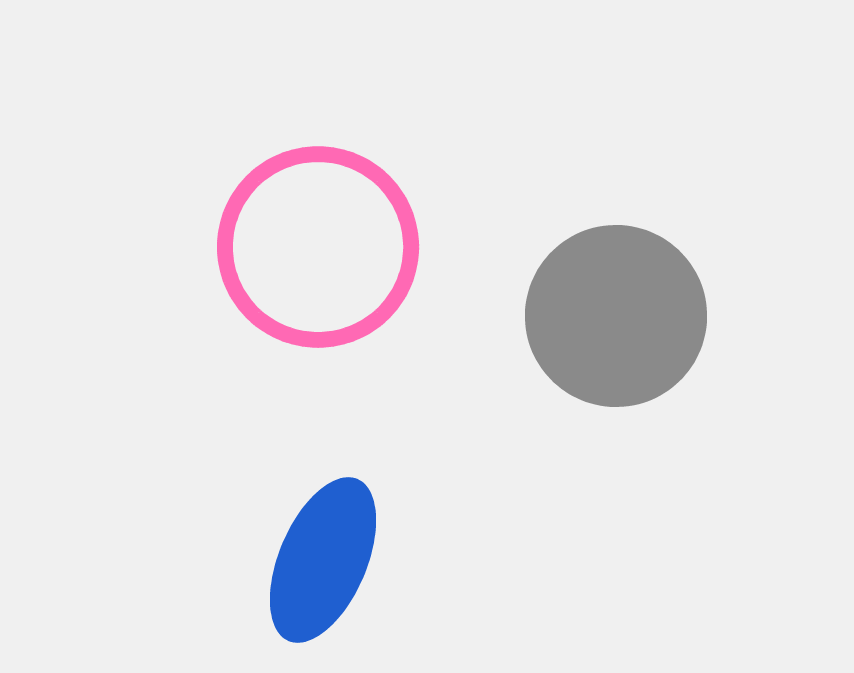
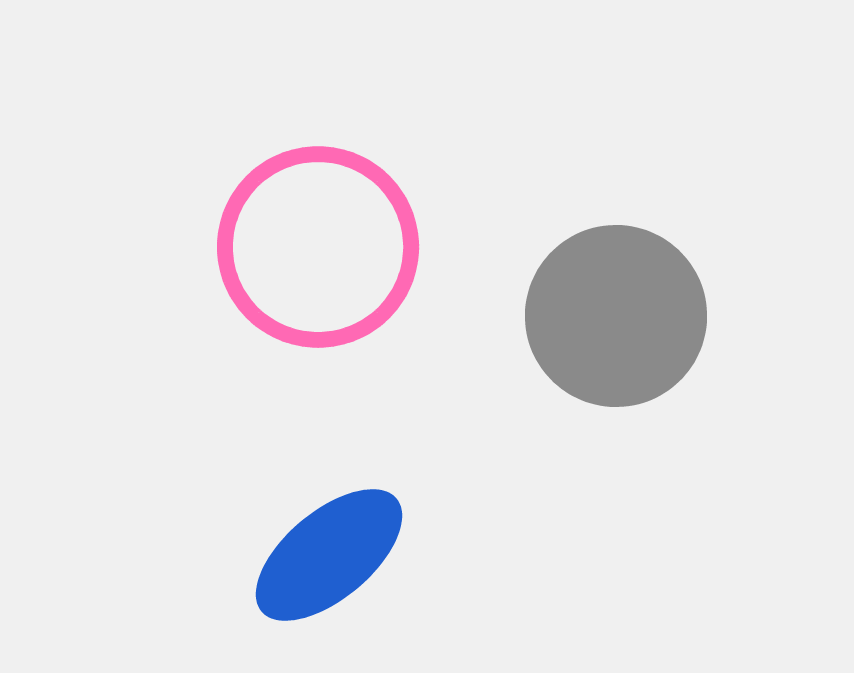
blue ellipse: moved 6 px right, 5 px up; rotated 27 degrees clockwise
